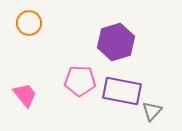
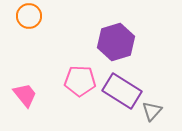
orange circle: moved 7 px up
purple rectangle: rotated 21 degrees clockwise
